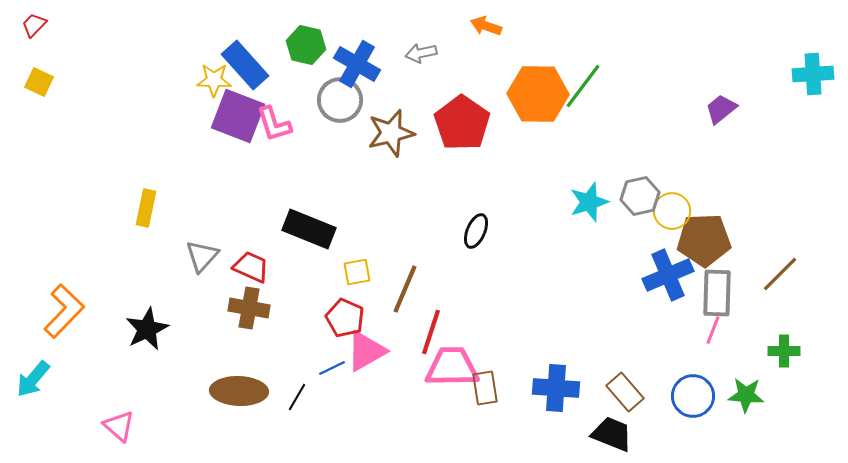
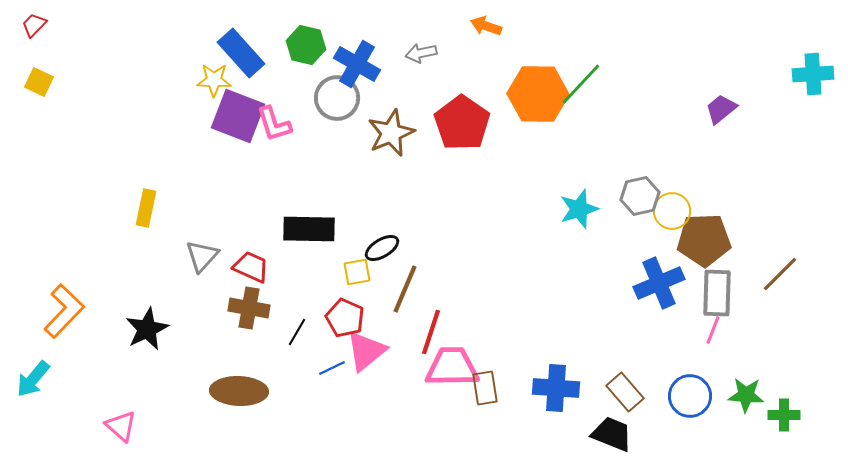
blue rectangle at (245, 65): moved 4 px left, 12 px up
green line at (583, 86): moved 2 px left, 2 px up; rotated 6 degrees clockwise
gray circle at (340, 100): moved 3 px left, 2 px up
brown star at (391, 133): rotated 9 degrees counterclockwise
cyan star at (589, 202): moved 10 px left, 7 px down
black rectangle at (309, 229): rotated 21 degrees counterclockwise
black ellipse at (476, 231): moved 94 px left, 17 px down; rotated 36 degrees clockwise
blue cross at (668, 275): moved 9 px left, 8 px down
pink triangle at (366, 351): rotated 9 degrees counterclockwise
green cross at (784, 351): moved 64 px down
blue circle at (693, 396): moved 3 px left
black line at (297, 397): moved 65 px up
pink triangle at (119, 426): moved 2 px right
